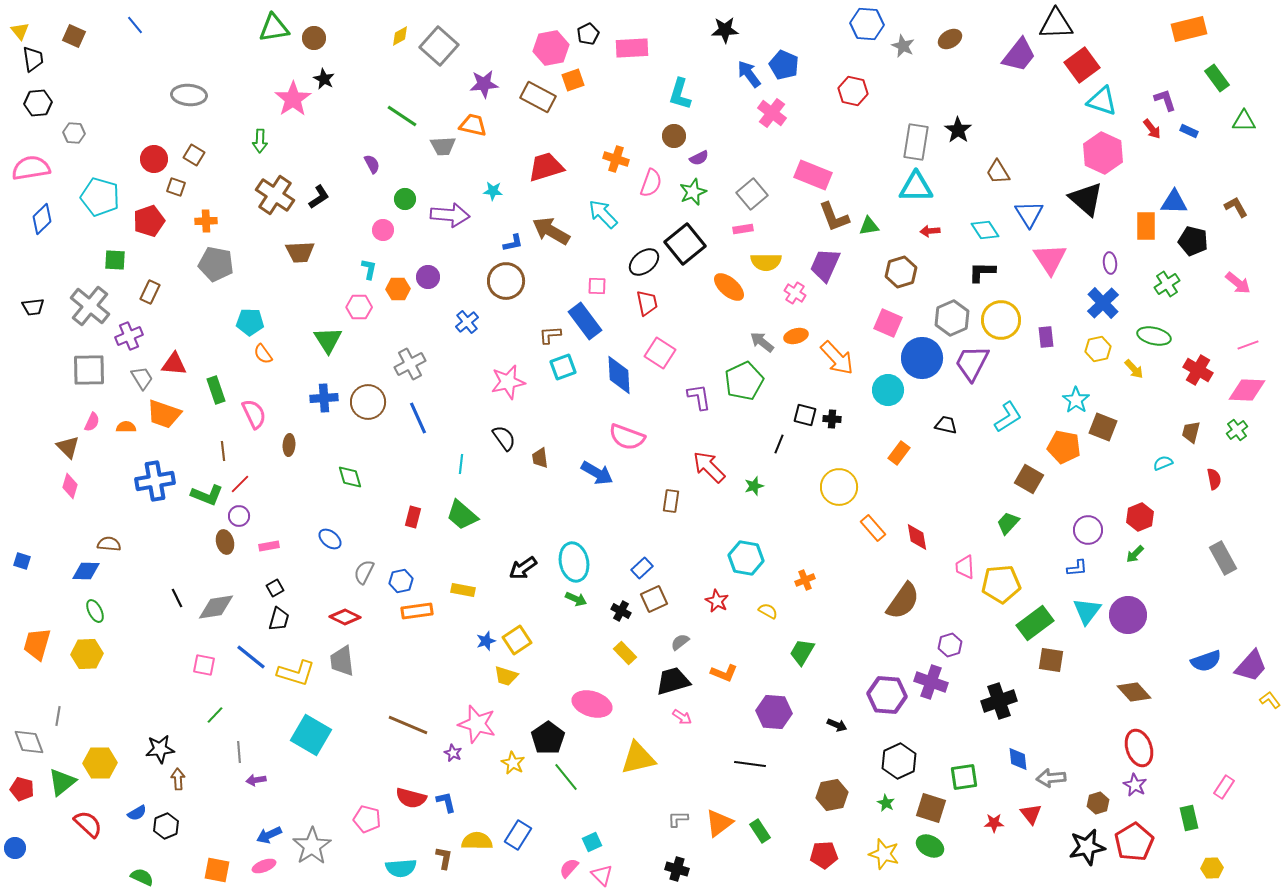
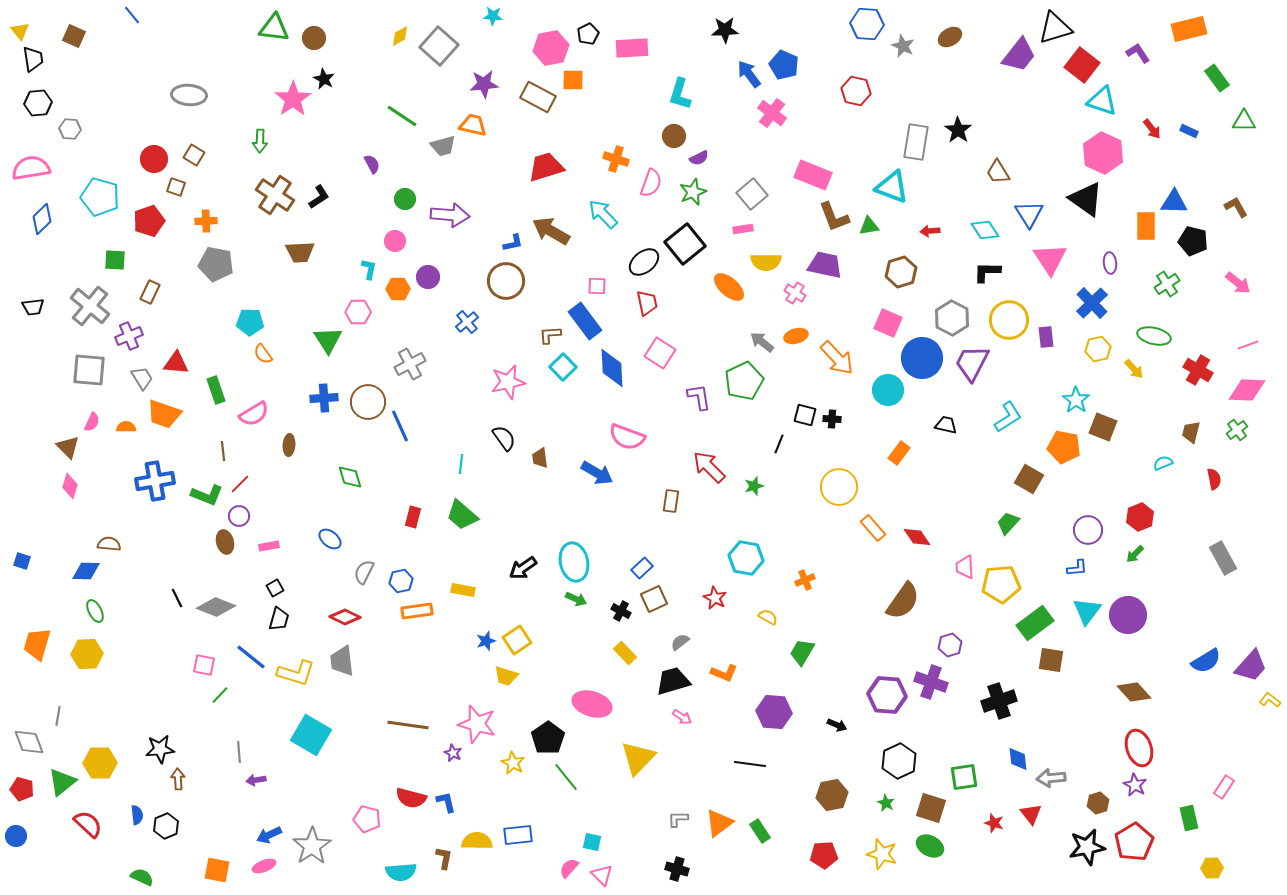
black triangle at (1056, 24): moved 1 px left, 4 px down; rotated 15 degrees counterclockwise
blue line at (135, 25): moved 3 px left, 10 px up
green triangle at (274, 28): rotated 16 degrees clockwise
brown ellipse at (950, 39): moved 2 px up
red square at (1082, 65): rotated 16 degrees counterclockwise
orange square at (573, 80): rotated 20 degrees clockwise
red hexagon at (853, 91): moved 3 px right
purple L-shape at (1165, 100): moved 27 px left, 47 px up; rotated 15 degrees counterclockwise
gray hexagon at (74, 133): moved 4 px left, 4 px up
gray trapezoid at (443, 146): rotated 12 degrees counterclockwise
cyan triangle at (916, 187): moved 24 px left; rotated 21 degrees clockwise
cyan star at (493, 191): moved 175 px up
black triangle at (1086, 199): rotated 6 degrees counterclockwise
pink circle at (383, 230): moved 12 px right, 11 px down
purple trapezoid at (825, 265): rotated 78 degrees clockwise
black L-shape at (982, 272): moved 5 px right
blue cross at (1103, 303): moved 11 px left
pink hexagon at (359, 307): moved 1 px left, 5 px down
gray hexagon at (952, 318): rotated 8 degrees counterclockwise
yellow circle at (1001, 320): moved 8 px right
red triangle at (174, 364): moved 2 px right, 1 px up
cyan square at (563, 367): rotated 24 degrees counterclockwise
gray square at (89, 370): rotated 6 degrees clockwise
blue diamond at (619, 375): moved 7 px left, 7 px up
pink semicircle at (254, 414): rotated 84 degrees clockwise
blue line at (418, 418): moved 18 px left, 8 px down
red diamond at (917, 537): rotated 24 degrees counterclockwise
red star at (717, 601): moved 2 px left, 3 px up
gray diamond at (216, 607): rotated 30 degrees clockwise
yellow semicircle at (768, 611): moved 6 px down
blue semicircle at (1206, 661): rotated 12 degrees counterclockwise
yellow L-shape at (1270, 700): rotated 15 degrees counterclockwise
green line at (215, 715): moved 5 px right, 20 px up
brown line at (408, 725): rotated 15 degrees counterclockwise
yellow triangle at (638, 758): rotated 33 degrees counterclockwise
blue semicircle at (137, 813): moved 2 px down; rotated 66 degrees counterclockwise
red star at (994, 823): rotated 18 degrees clockwise
blue rectangle at (518, 835): rotated 52 degrees clockwise
cyan square at (592, 842): rotated 36 degrees clockwise
blue circle at (15, 848): moved 1 px right, 12 px up
yellow star at (884, 854): moved 2 px left
cyan semicircle at (401, 868): moved 4 px down
